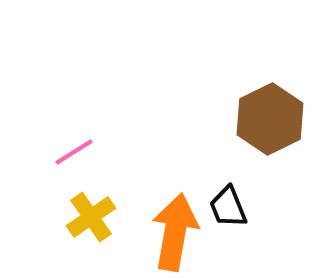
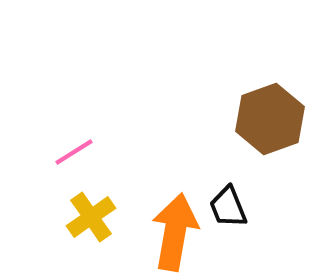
brown hexagon: rotated 6 degrees clockwise
